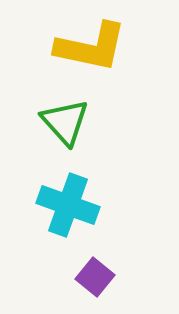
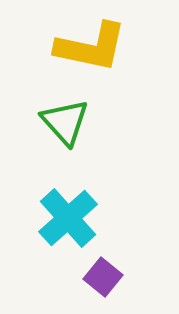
cyan cross: moved 13 px down; rotated 28 degrees clockwise
purple square: moved 8 px right
